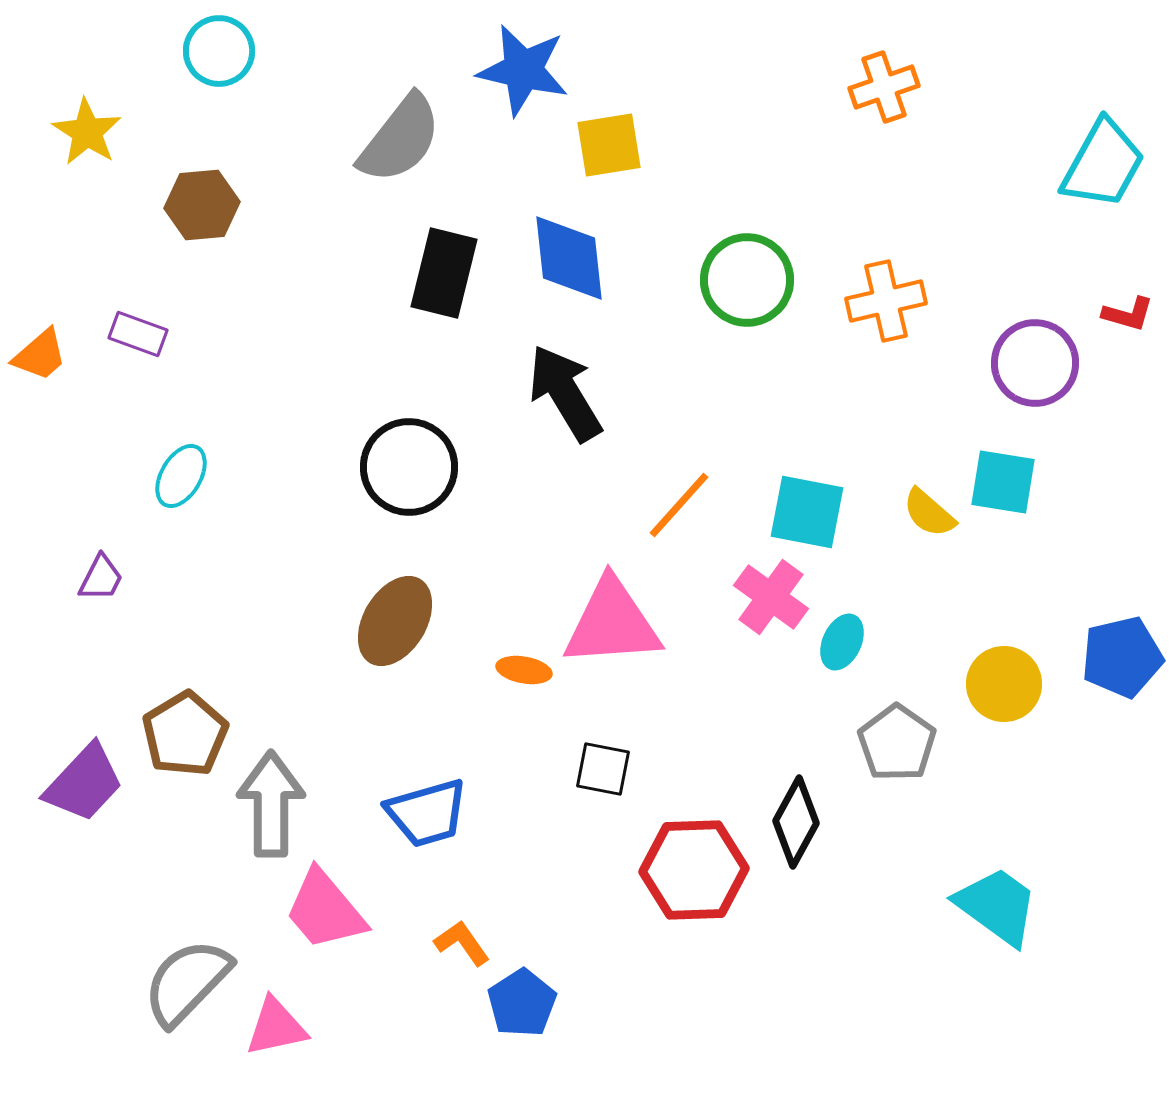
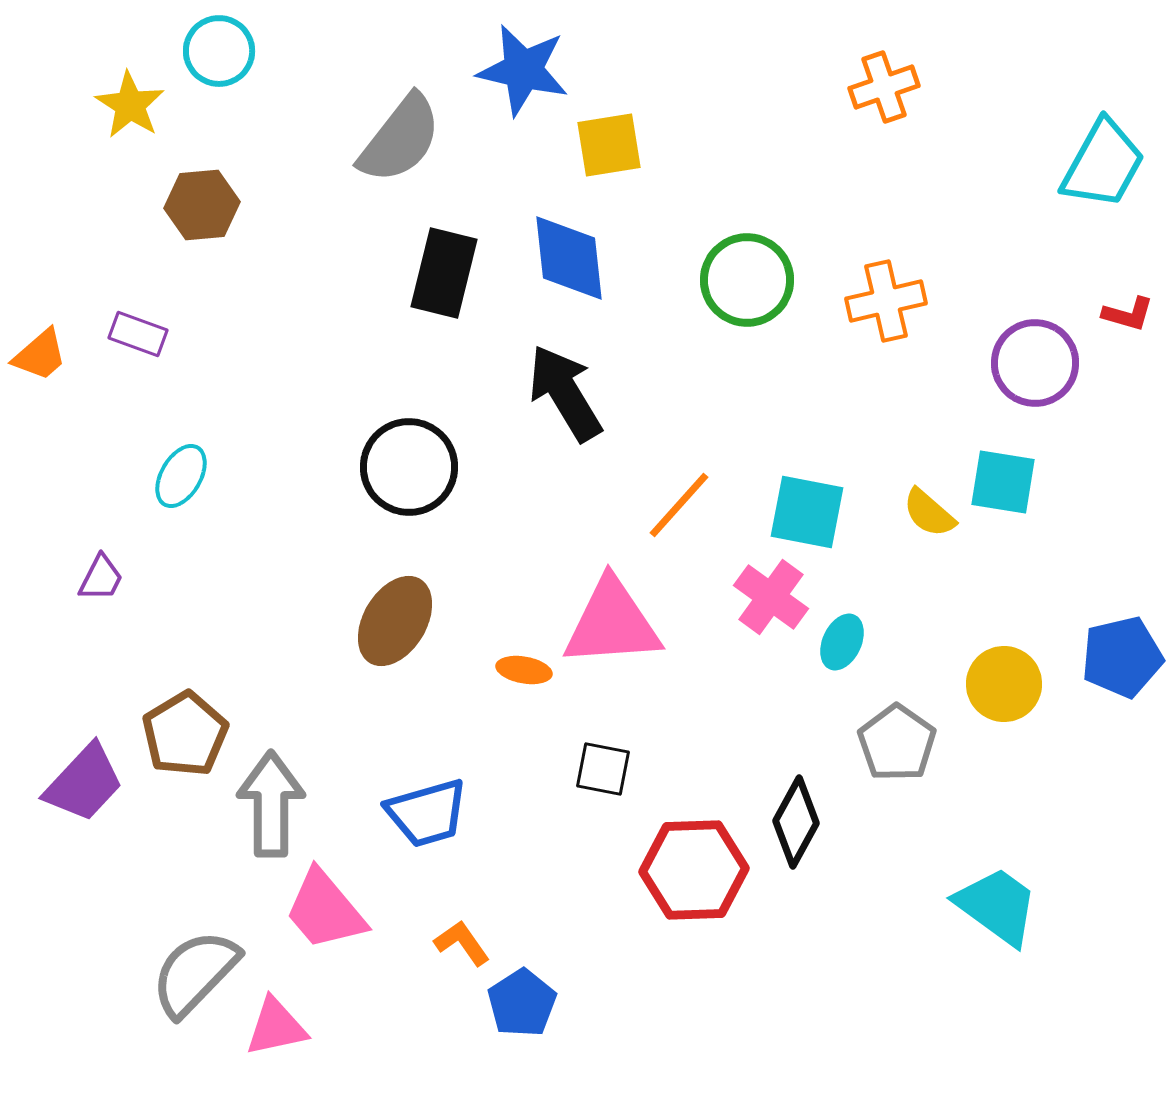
yellow star at (87, 132): moved 43 px right, 27 px up
gray semicircle at (187, 982): moved 8 px right, 9 px up
